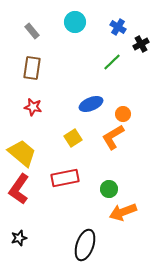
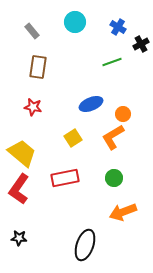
green line: rotated 24 degrees clockwise
brown rectangle: moved 6 px right, 1 px up
green circle: moved 5 px right, 11 px up
black star: rotated 21 degrees clockwise
